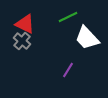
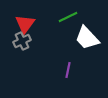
red triangle: rotated 40 degrees clockwise
gray cross: rotated 24 degrees clockwise
purple line: rotated 21 degrees counterclockwise
